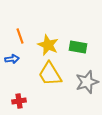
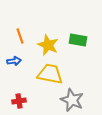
green rectangle: moved 7 px up
blue arrow: moved 2 px right, 2 px down
yellow trapezoid: rotated 132 degrees clockwise
gray star: moved 15 px left, 18 px down; rotated 30 degrees counterclockwise
